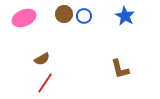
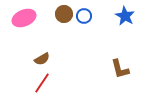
red line: moved 3 px left
